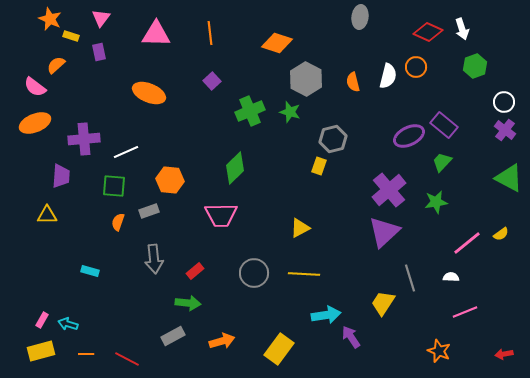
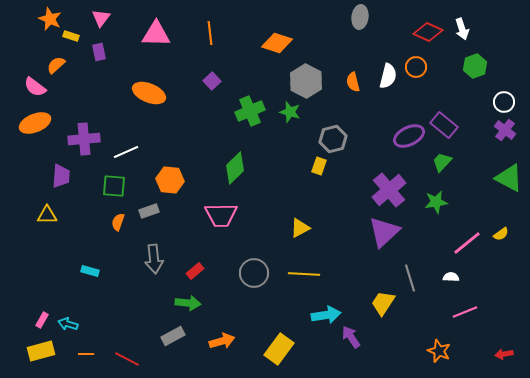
gray hexagon at (306, 79): moved 2 px down
